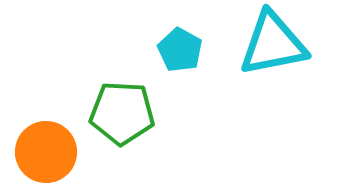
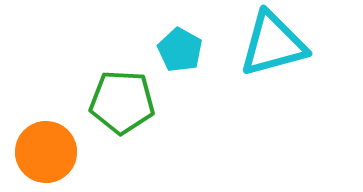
cyan triangle: rotated 4 degrees counterclockwise
green pentagon: moved 11 px up
